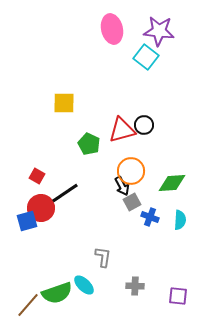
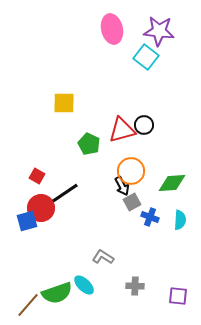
gray L-shape: rotated 65 degrees counterclockwise
